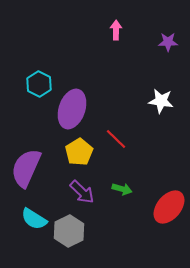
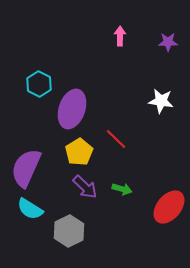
pink arrow: moved 4 px right, 6 px down
purple arrow: moved 3 px right, 5 px up
cyan semicircle: moved 4 px left, 10 px up
